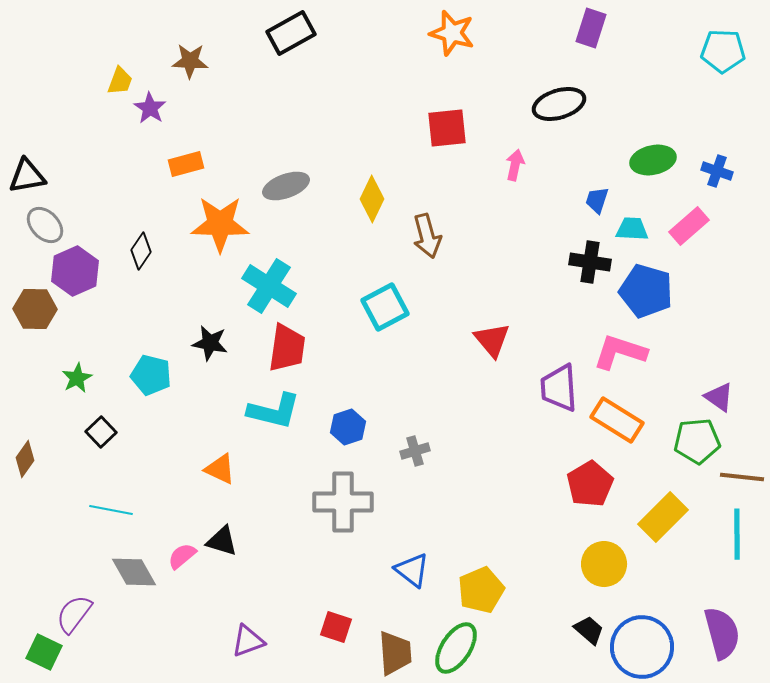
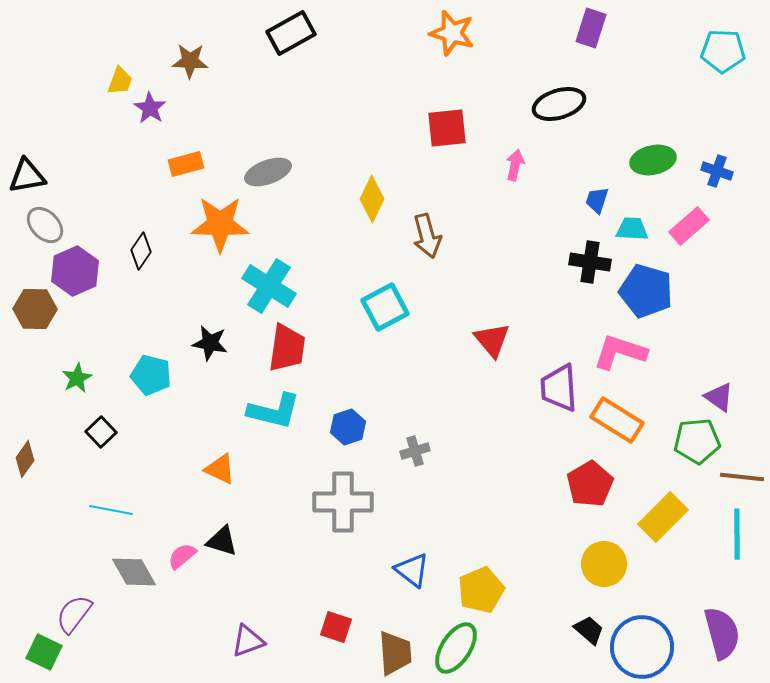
gray ellipse at (286, 186): moved 18 px left, 14 px up
